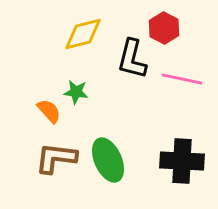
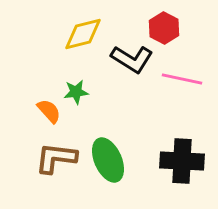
black L-shape: rotated 72 degrees counterclockwise
green star: rotated 15 degrees counterclockwise
